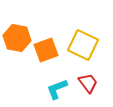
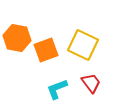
red trapezoid: moved 3 px right
